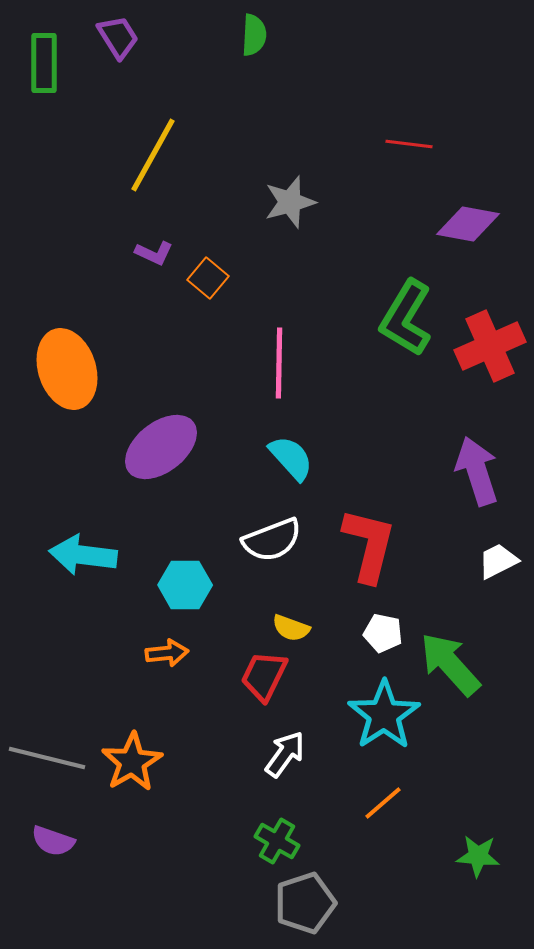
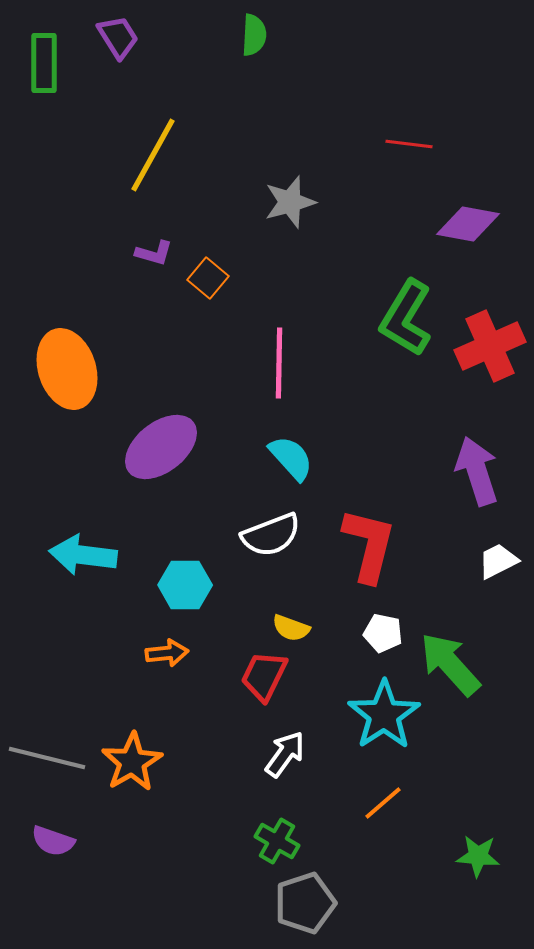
purple L-shape: rotated 9 degrees counterclockwise
white semicircle: moved 1 px left, 5 px up
